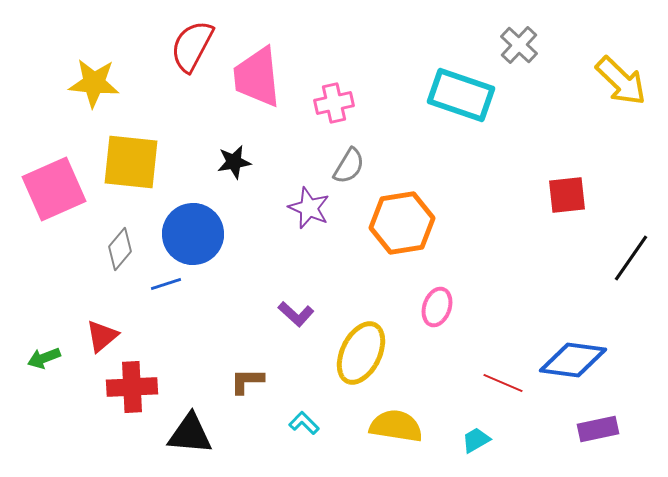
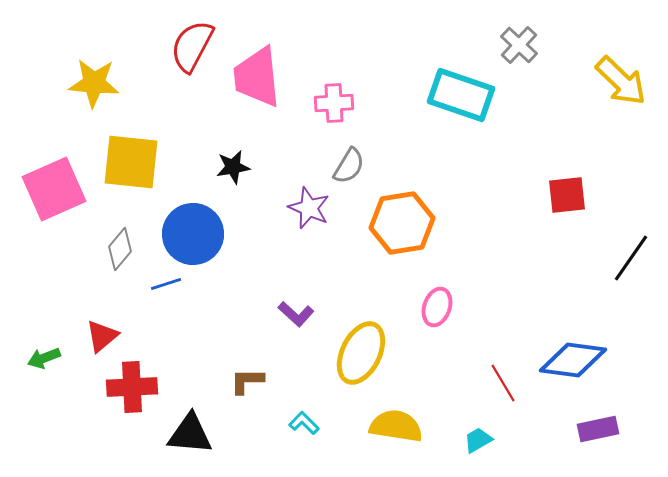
pink cross: rotated 9 degrees clockwise
black star: moved 1 px left, 5 px down
red line: rotated 36 degrees clockwise
cyan trapezoid: moved 2 px right
